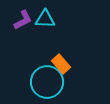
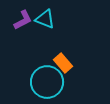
cyan triangle: rotated 20 degrees clockwise
orange rectangle: moved 2 px right, 1 px up
